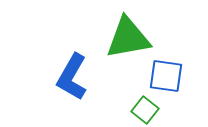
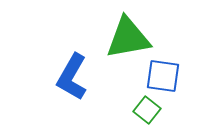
blue square: moved 3 px left
green square: moved 2 px right
